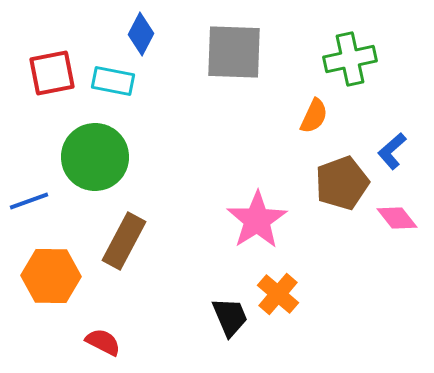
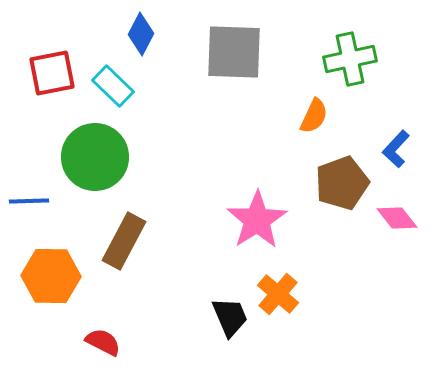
cyan rectangle: moved 5 px down; rotated 33 degrees clockwise
blue L-shape: moved 4 px right, 2 px up; rotated 6 degrees counterclockwise
blue line: rotated 18 degrees clockwise
